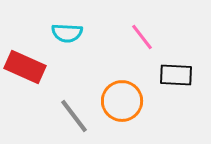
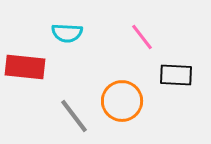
red rectangle: rotated 18 degrees counterclockwise
